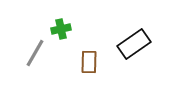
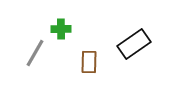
green cross: rotated 12 degrees clockwise
